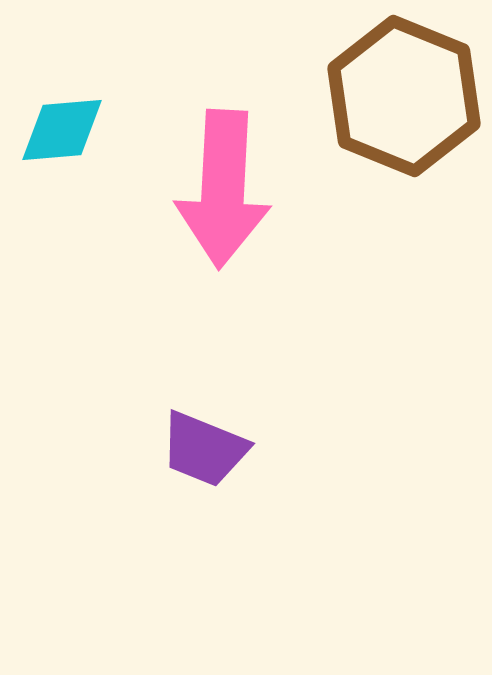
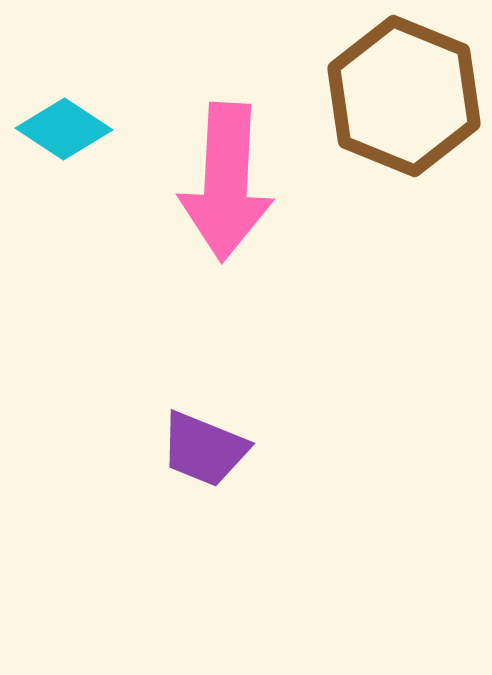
cyan diamond: moved 2 px right, 1 px up; rotated 38 degrees clockwise
pink arrow: moved 3 px right, 7 px up
